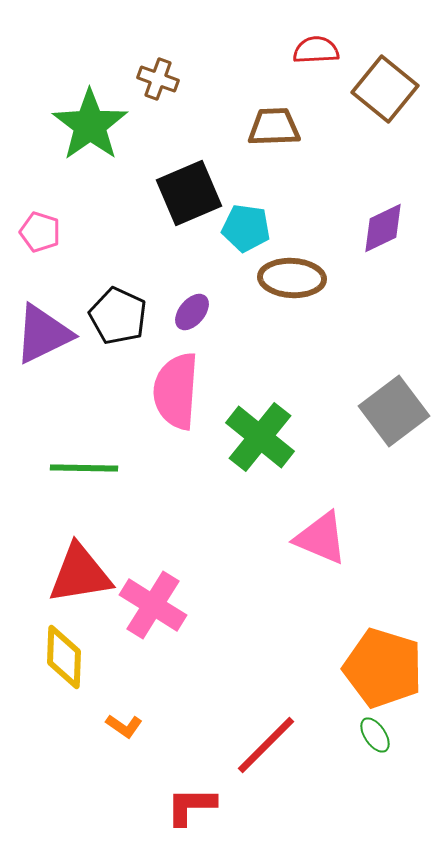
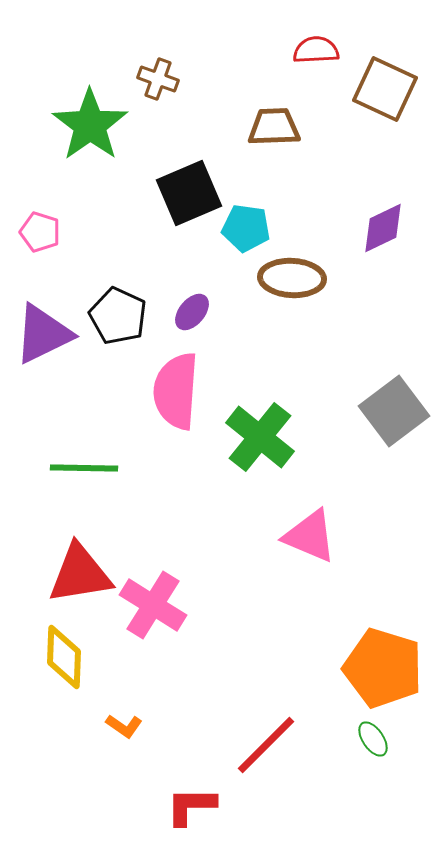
brown square: rotated 14 degrees counterclockwise
pink triangle: moved 11 px left, 2 px up
green ellipse: moved 2 px left, 4 px down
